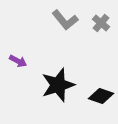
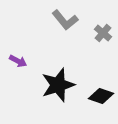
gray cross: moved 2 px right, 10 px down
